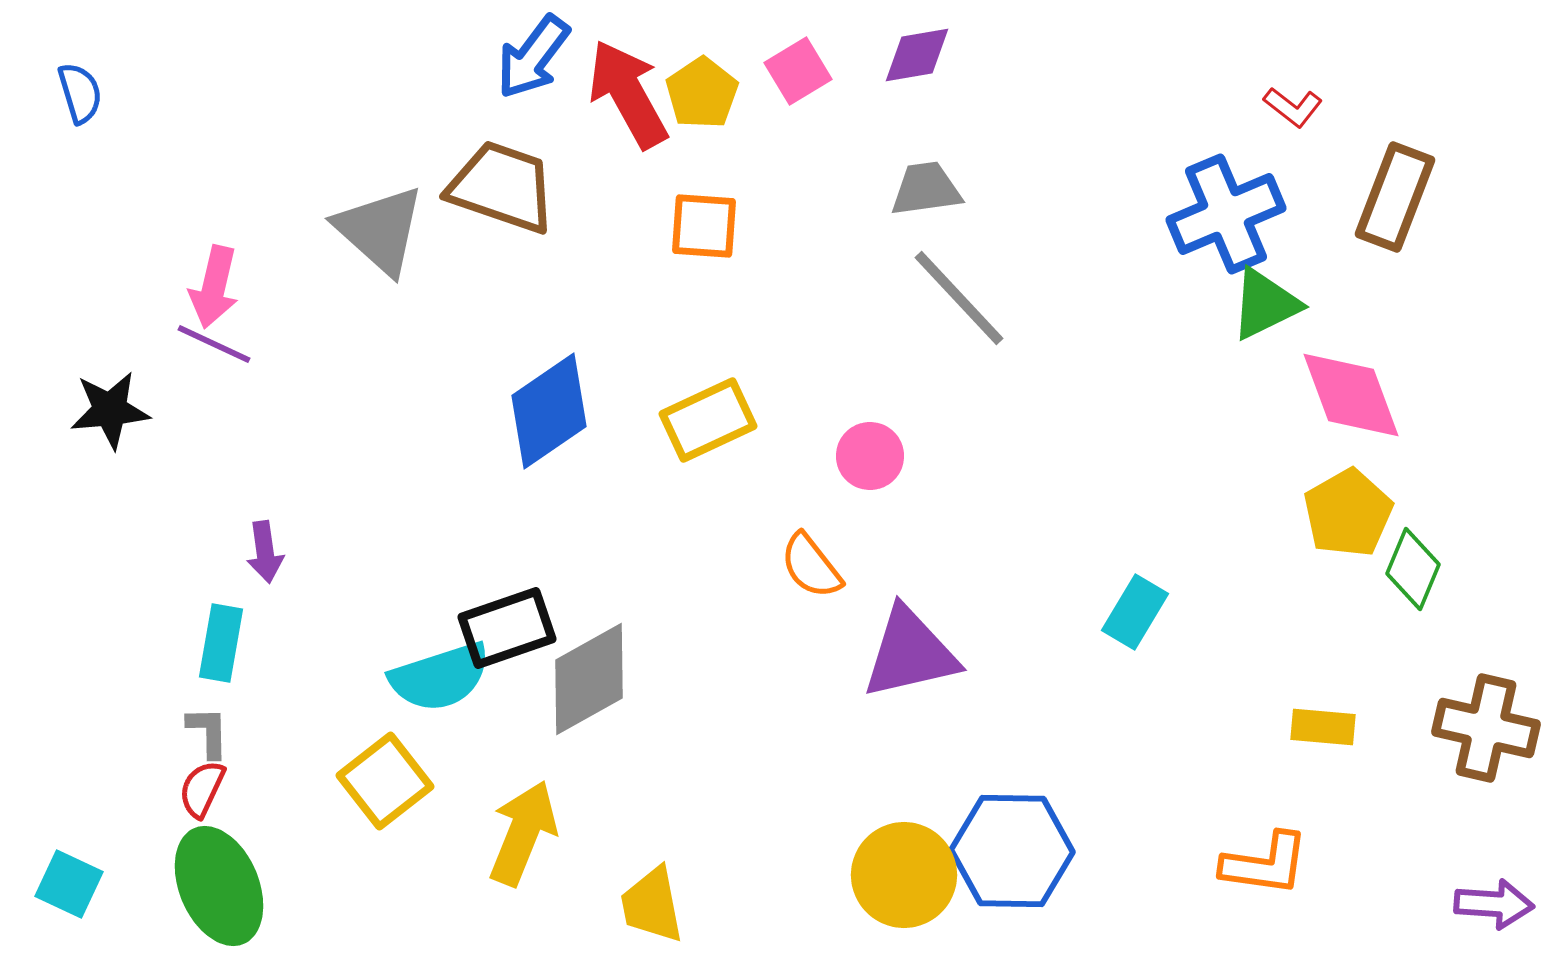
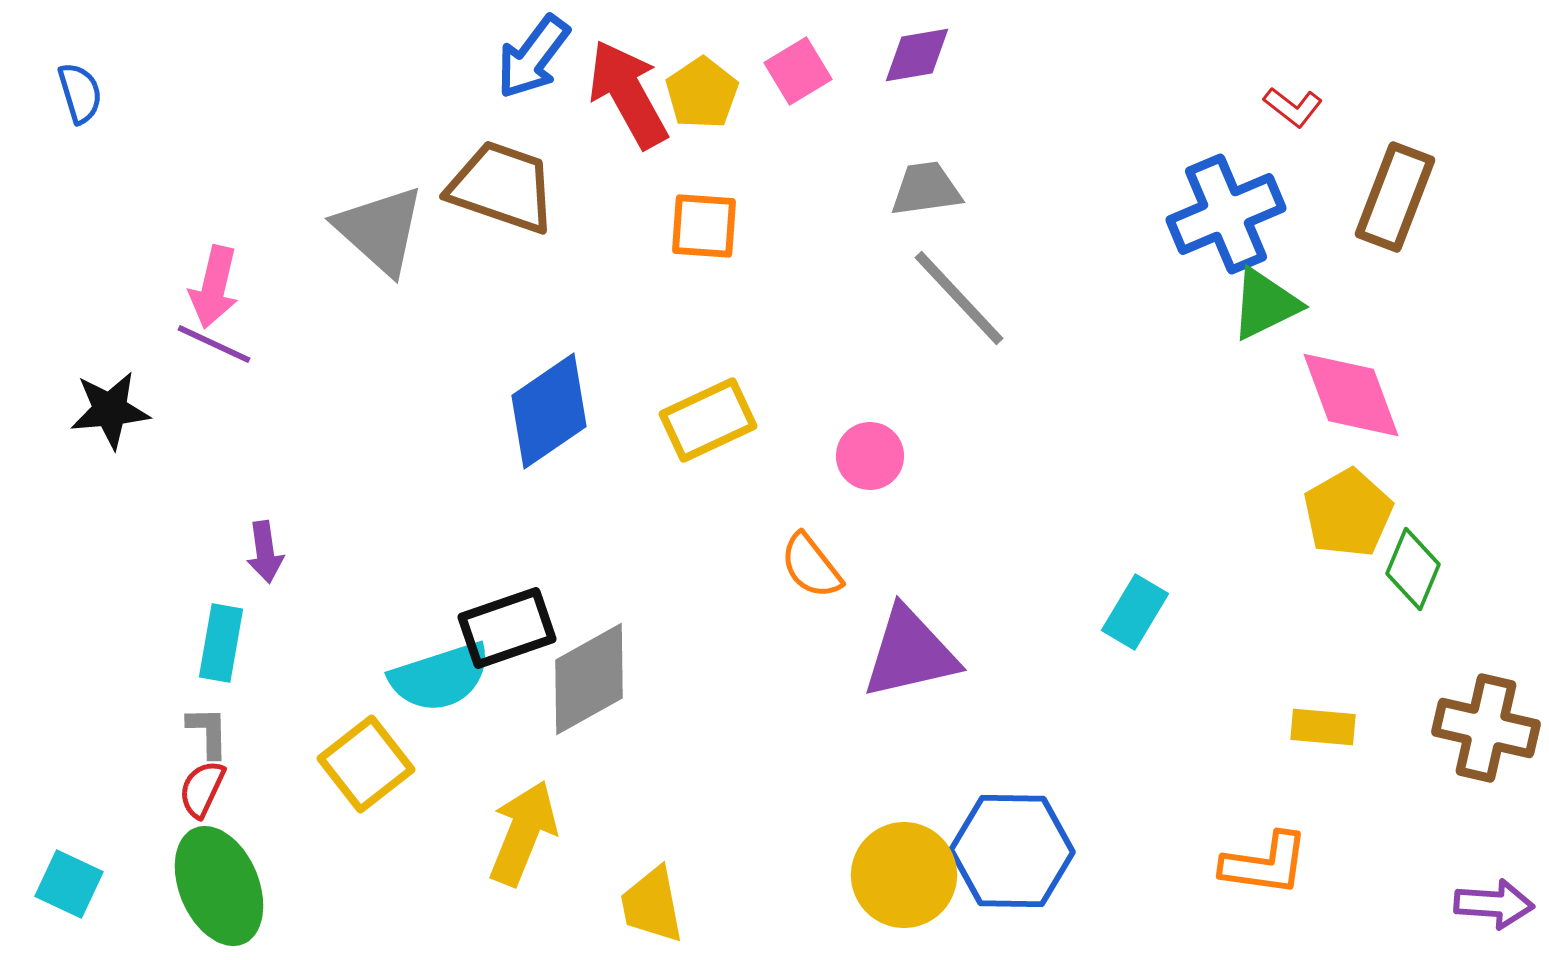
yellow square at (385, 781): moved 19 px left, 17 px up
